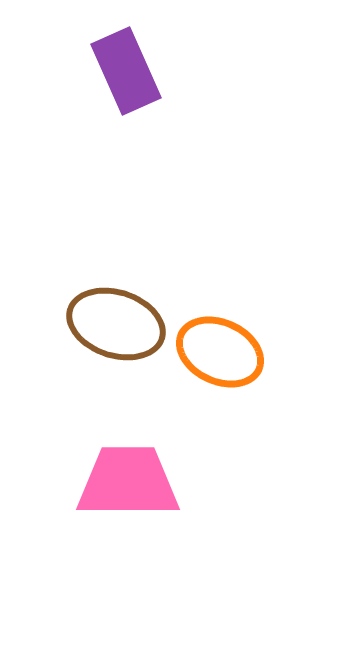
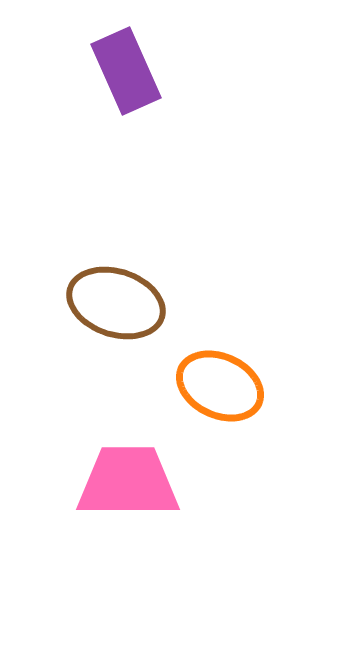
brown ellipse: moved 21 px up
orange ellipse: moved 34 px down
